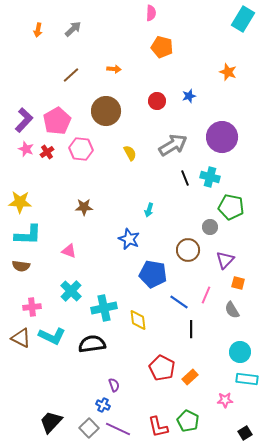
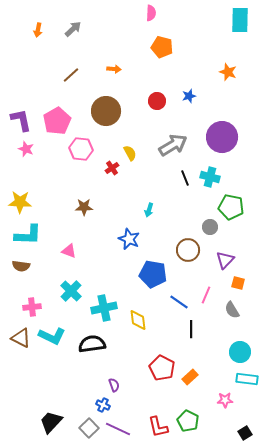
cyan rectangle at (243, 19): moved 3 px left, 1 px down; rotated 30 degrees counterclockwise
purple L-shape at (24, 120): moved 3 px left; rotated 55 degrees counterclockwise
red cross at (47, 152): moved 65 px right, 16 px down
